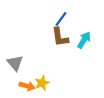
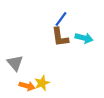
cyan arrow: moved 2 px up; rotated 72 degrees clockwise
